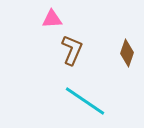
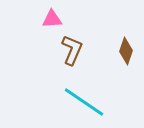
brown diamond: moved 1 px left, 2 px up
cyan line: moved 1 px left, 1 px down
